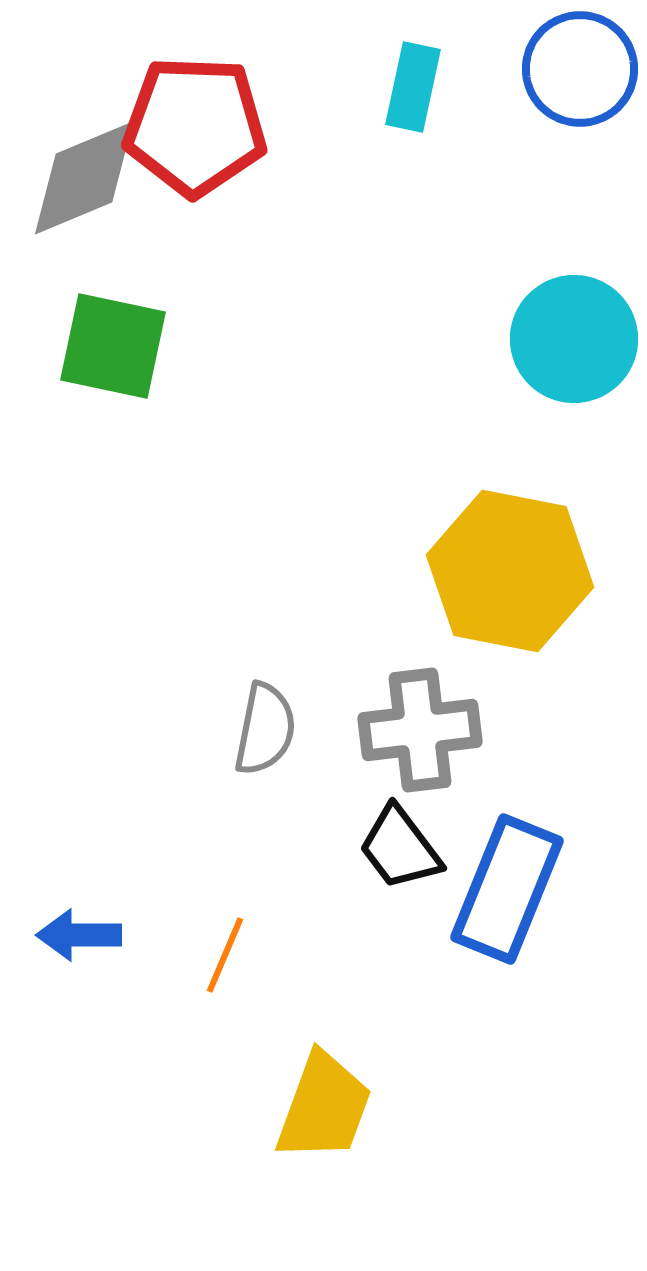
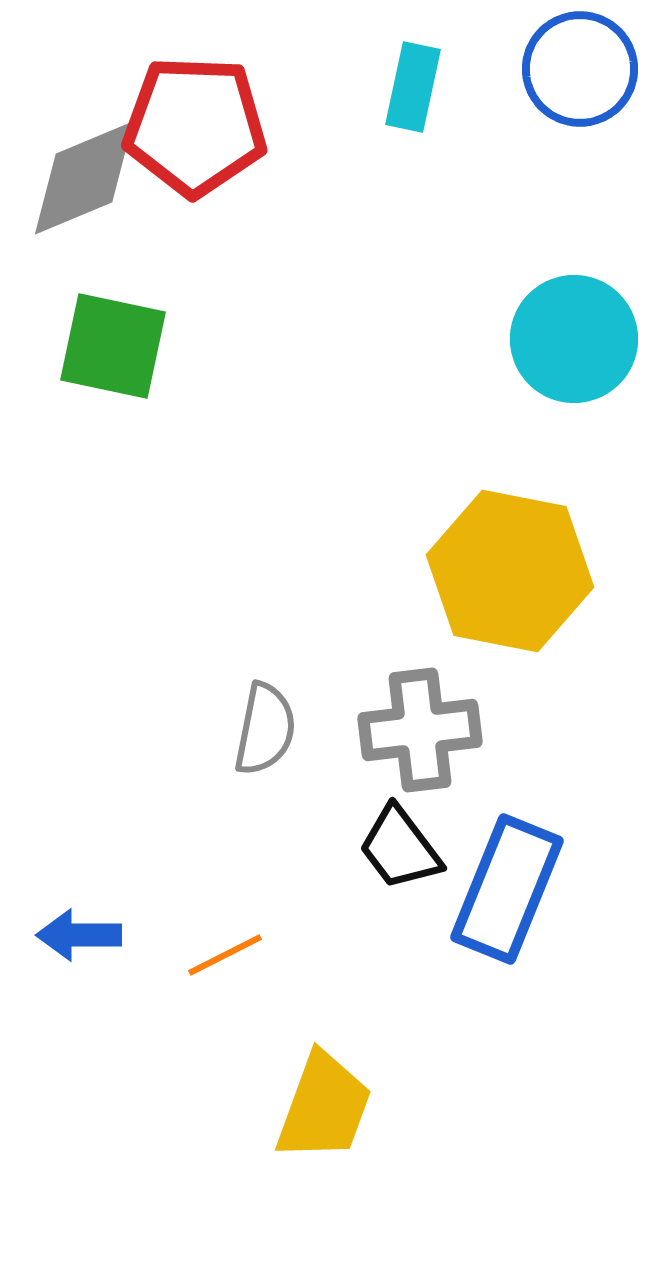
orange line: rotated 40 degrees clockwise
